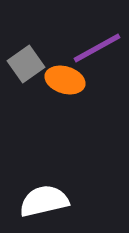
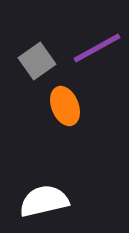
gray square: moved 11 px right, 3 px up
orange ellipse: moved 26 px down; rotated 51 degrees clockwise
